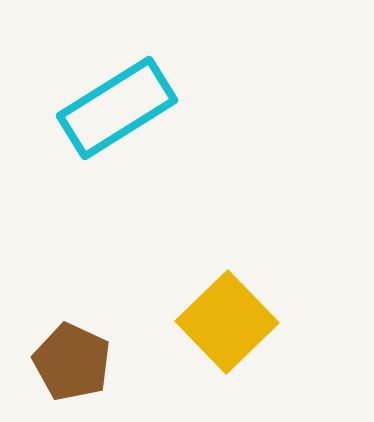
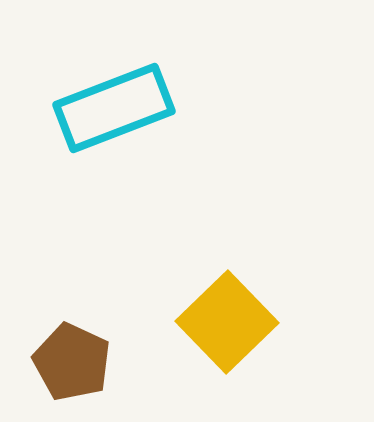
cyan rectangle: moved 3 px left; rotated 11 degrees clockwise
